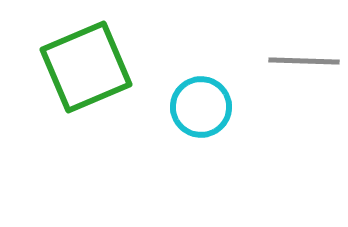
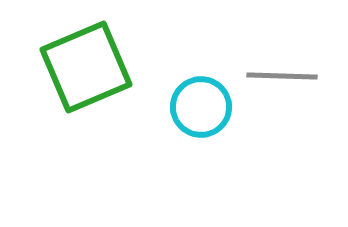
gray line: moved 22 px left, 15 px down
